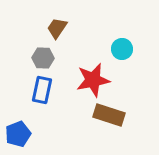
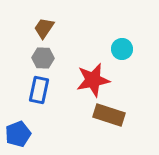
brown trapezoid: moved 13 px left
blue rectangle: moved 3 px left
